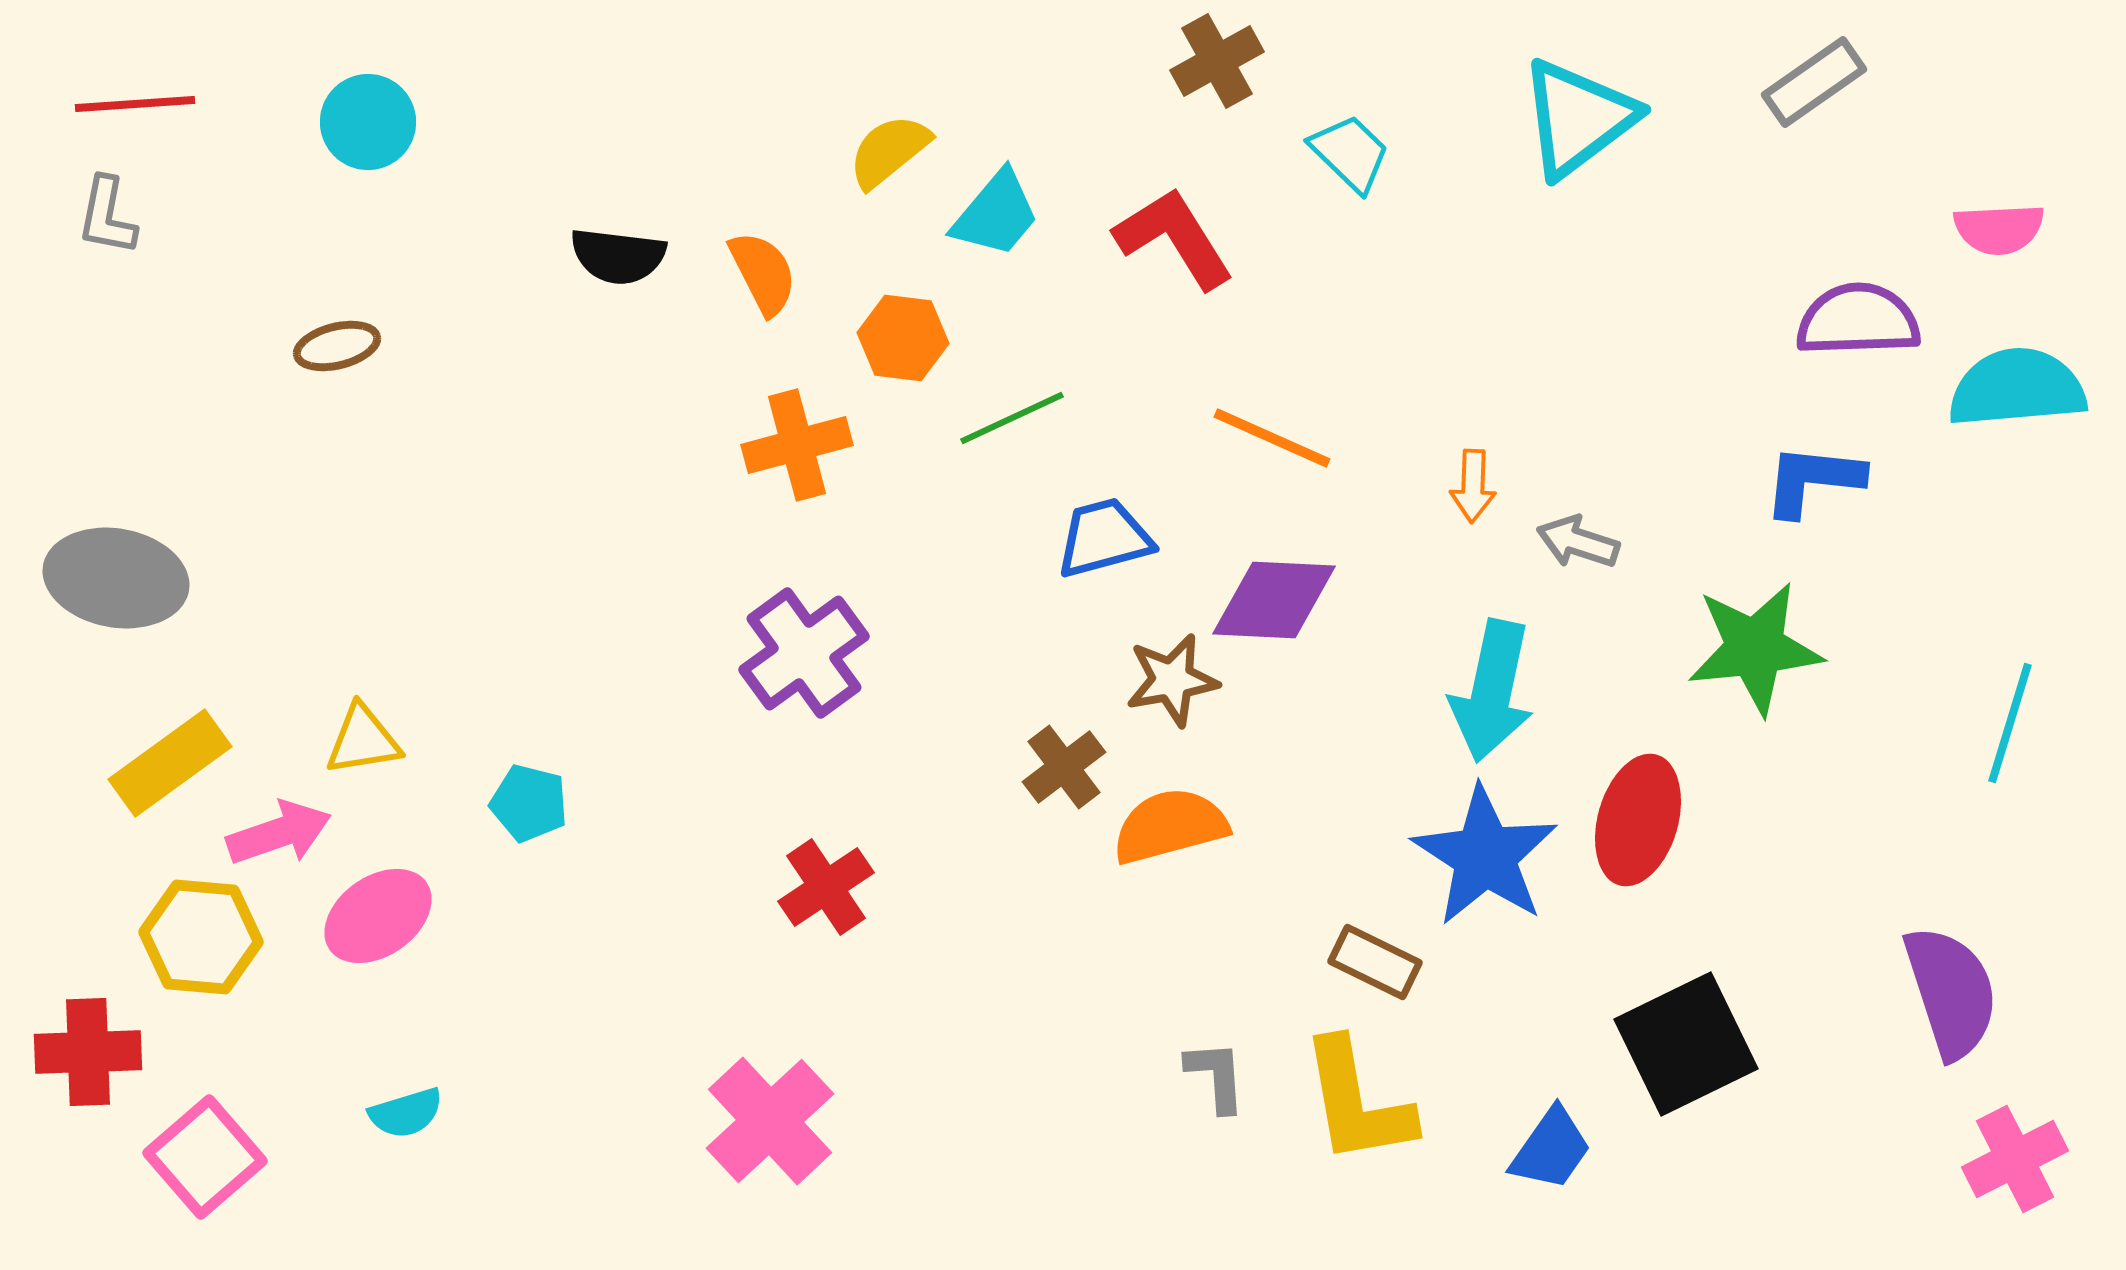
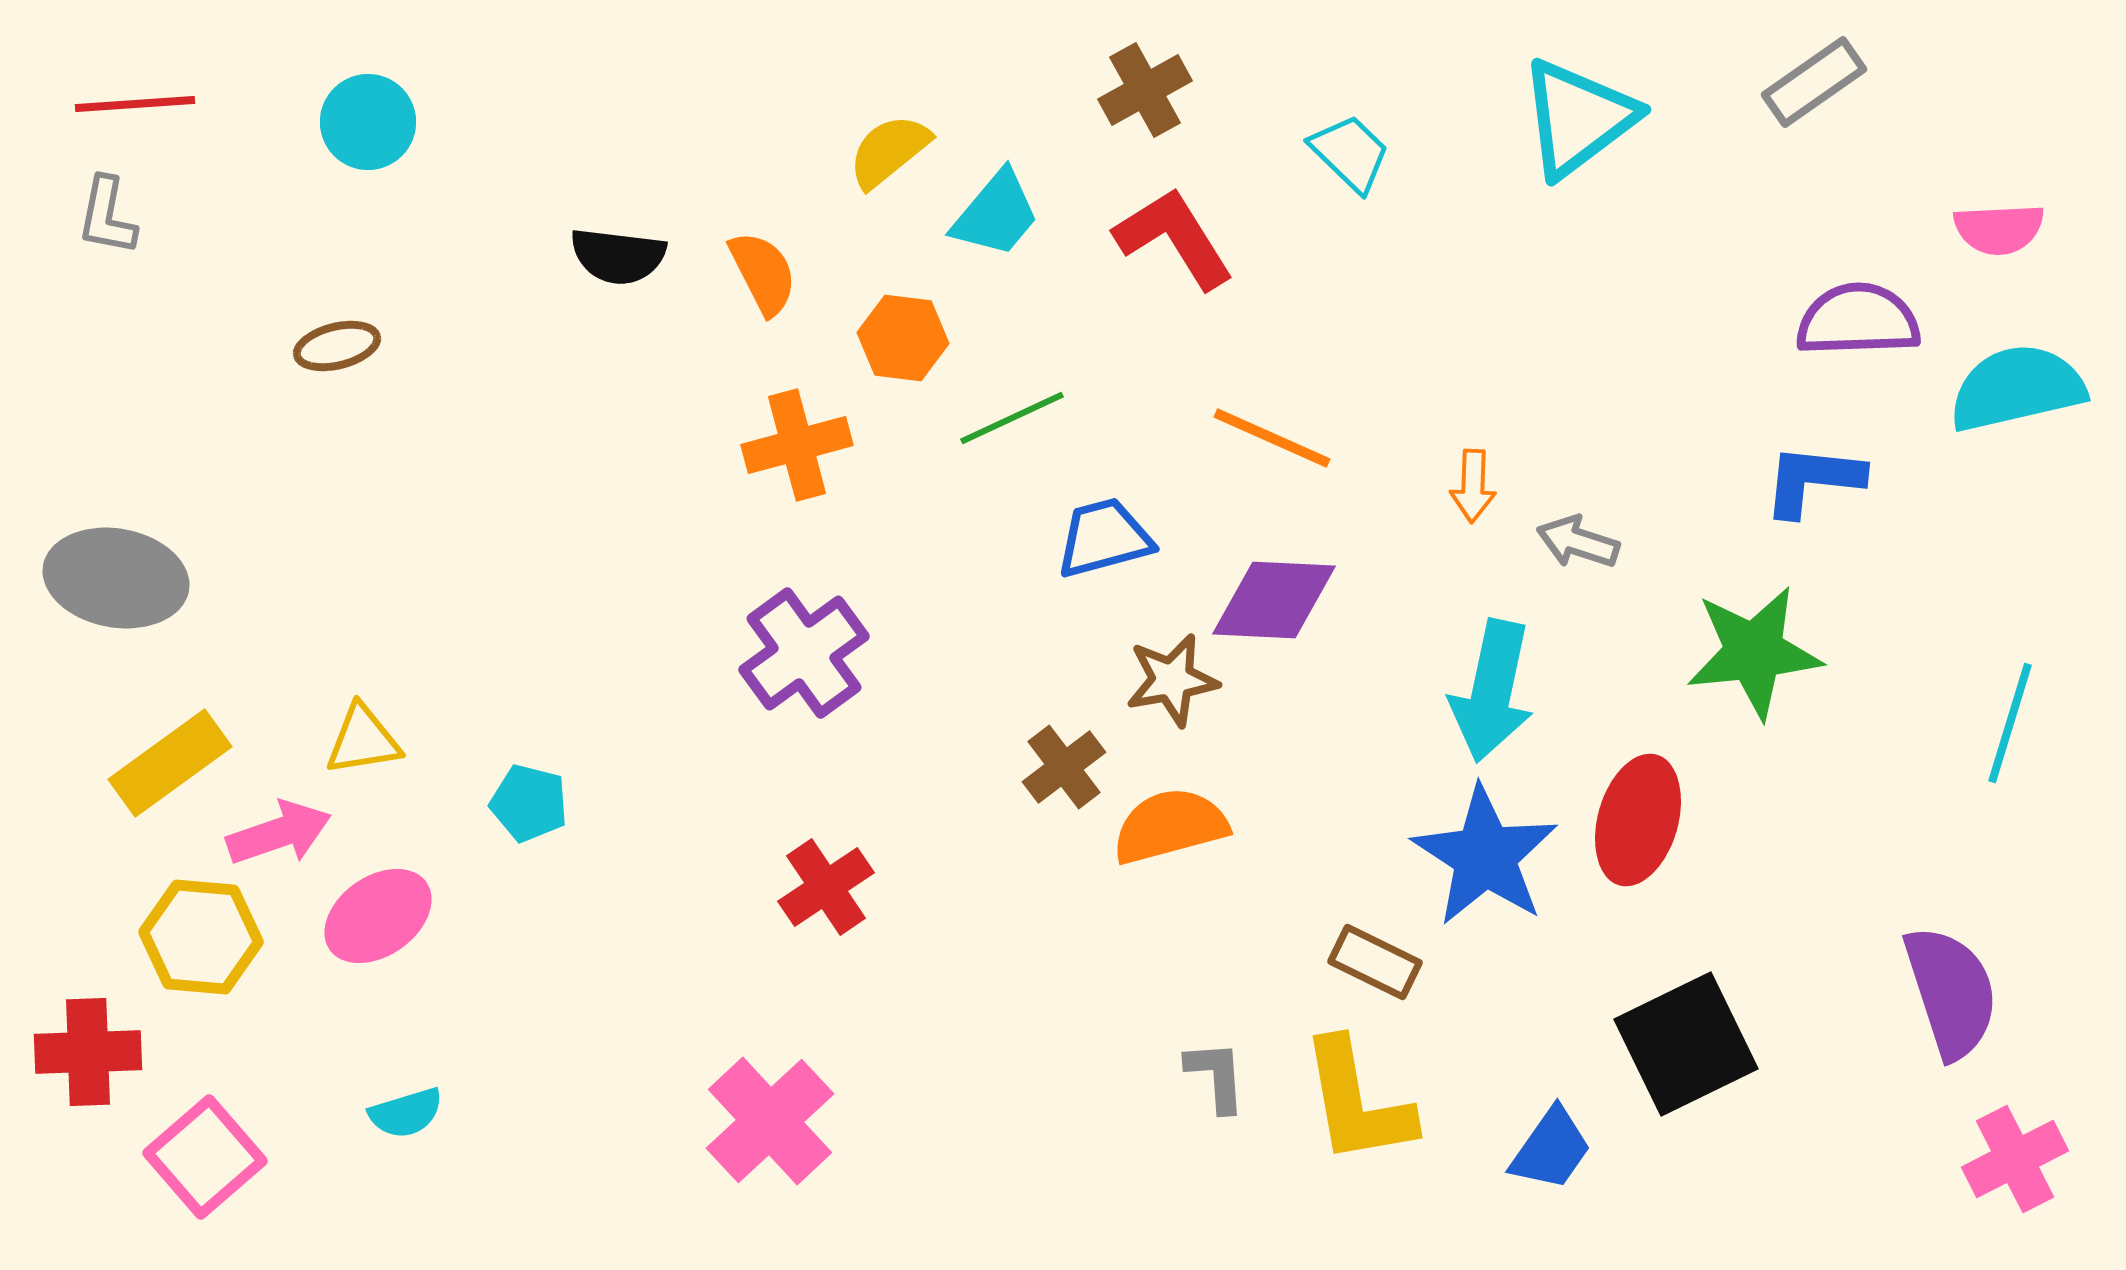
brown cross at (1217, 61): moved 72 px left, 29 px down
cyan semicircle at (2017, 388): rotated 8 degrees counterclockwise
green star at (1755, 648): moved 1 px left, 4 px down
